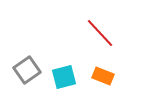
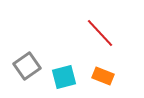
gray square: moved 4 px up
